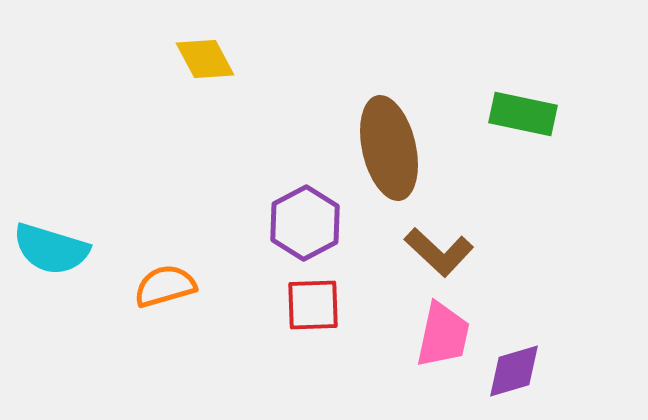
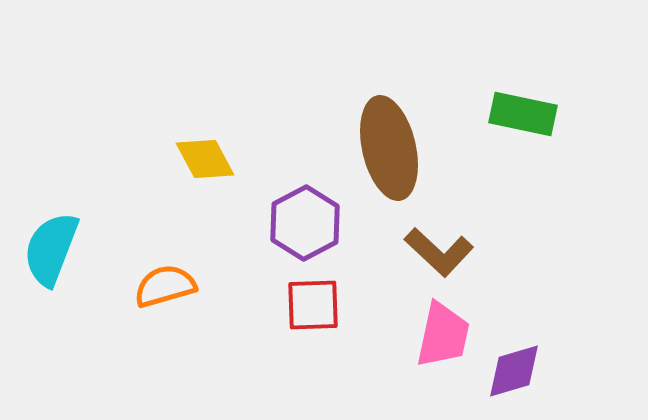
yellow diamond: moved 100 px down
cyan semicircle: rotated 94 degrees clockwise
